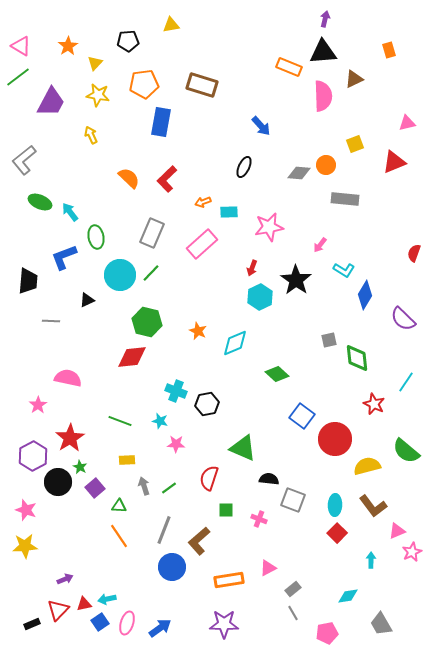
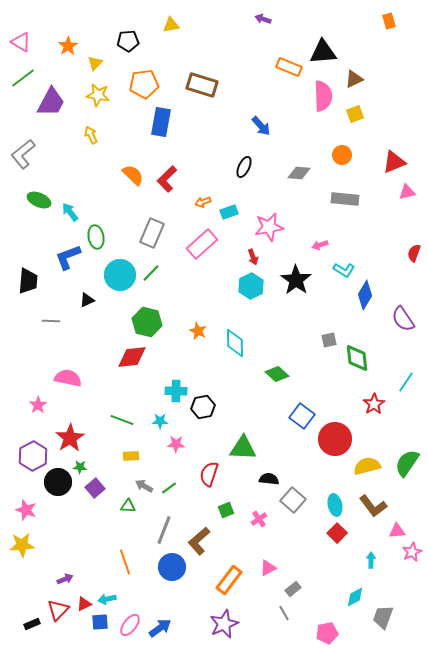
purple arrow at (325, 19): moved 62 px left; rotated 84 degrees counterclockwise
pink triangle at (21, 46): moved 4 px up
orange rectangle at (389, 50): moved 29 px up
green line at (18, 77): moved 5 px right, 1 px down
pink triangle at (407, 123): moved 69 px down
yellow square at (355, 144): moved 30 px up
gray L-shape at (24, 160): moved 1 px left, 6 px up
orange circle at (326, 165): moved 16 px right, 10 px up
orange semicircle at (129, 178): moved 4 px right, 3 px up
green ellipse at (40, 202): moved 1 px left, 2 px up
cyan rectangle at (229, 212): rotated 18 degrees counterclockwise
pink arrow at (320, 245): rotated 35 degrees clockwise
blue L-shape at (64, 257): moved 4 px right
red arrow at (252, 268): moved 1 px right, 11 px up; rotated 42 degrees counterclockwise
cyan hexagon at (260, 297): moved 9 px left, 11 px up
purple semicircle at (403, 319): rotated 12 degrees clockwise
cyan diamond at (235, 343): rotated 68 degrees counterclockwise
cyan cross at (176, 391): rotated 20 degrees counterclockwise
black hexagon at (207, 404): moved 4 px left, 3 px down
red star at (374, 404): rotated 15 degrees clockwise
green line at (120, 421): moved 2 px right, 1 px up
cyan star at (160, 421): rotated 14 degrees counterclockwise
green triangle at (243, 448): rotated 20 degrees counterclockwise
green semicircle at (406, 451): moved 1 px right, 12 px down; rotated 84 degrees clockwise
yellow rectangle at (127, 460): moved 4 px right, 4 px up
green star at (80, 467): rotated 24 degrees counterclockwise
red semicircle at (209, 478): moved 4 px up
gray arrow at (144, 486): rotated 42 degrees counterclockwise
gray square at (293, 500): rotated 20 degrees clockwise
cyan ellipse at (335, 505): rotated 15 degrees counterclockwise
green triangle at (119, 506): moved 9 px right
green square at (226, 510): rotated 21 degrees counterclockwise
pink cross at (259, 519): rotated 35 degrees clockwise
pink triangle at (397, 531): rotated 18 degrees clockwise
orange line at (119, 536): moved 6 px right, 26 px down; rotated 15 degrees clockwise
yellow star at (25, 546): moved 3 px left, 1 px up
orange rectangle at (229, 580): rotated 44 degrees counterclockwise
cyan diamond at (348, 596): moved 7 px right, 1 px down; rotated 20 degrees counterclockwise
red triangle at (84, 604): rotated 14 degrees counterclockwise
gray line at (293, 613): moved 9 px left
blue square at (100, 622): rotated 30 degrees clockwise
pink ellipse at (127, 623): moved 3 px right, 2 px down; rotated 20 degrees clockwise
purple star at (224, 624): rotated 24 degrees counterclockwise
gray trapezoid at (381, 624): moved 2 px right, 7 px up; rotated 50 degrees clockwise
